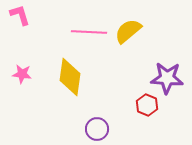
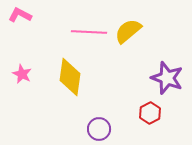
pink L-shape: rotated 45 degrees counterclockwise
pink star: rotated 18 degrees clockwise
purple star: rotated 16 degrees clockwise
red hexagon: moved 3 px right, 8 px down; rotated 10 degrees clockwise
purple circle: moved 2 px right
